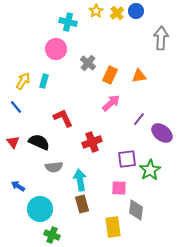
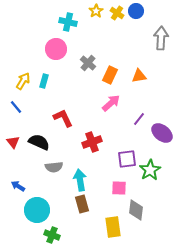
yellow cross: rotated 16 degrees counterclockwise
cyan circle: moved 3 px left, 1 px down
